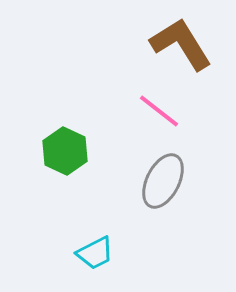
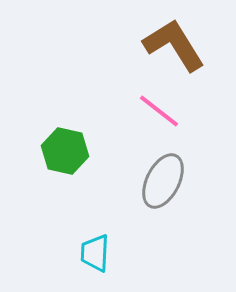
brown L-shape: moved 7 px left, 1 px down
green hexagon: rotated 12 degrees counterclockwise
cyan trapezoid: rotated 120 degrees clockwise
